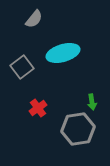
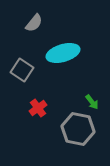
gray semicircle: moved 4 px down
gray square: moved 3 px down; rotated 20 degrees counterclockwise
green arrow: rotated 28 degrees counterclockwise
gray hexagon: rotated 20 degrees clockwise
